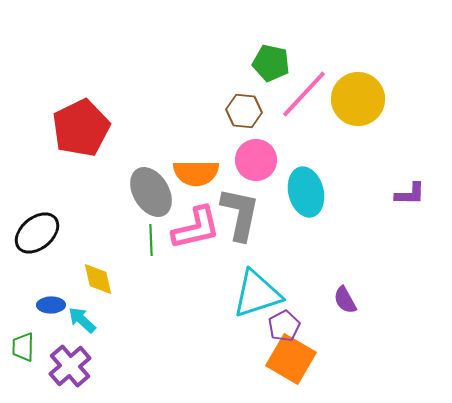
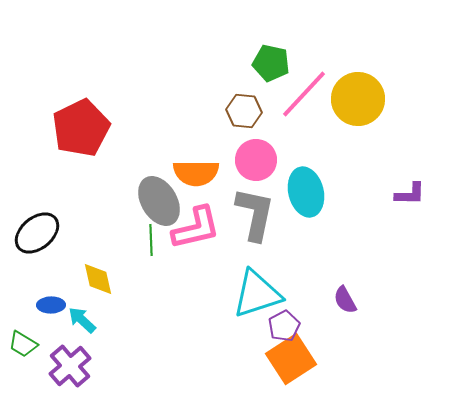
gray ellipse: moved 8 px right, 9 px down
gray L-shape: moved 15 px right
green trapezoid: moved 3 px up; rotated 60 degrees counterclockwise
orange square: rotated 27 degrees clockwise
